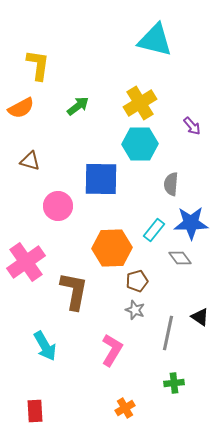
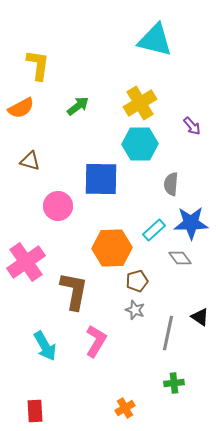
cyan rectangle: rotated 10 degrees clockwise
pink L-shape: moved 16 px left, 9 px up
